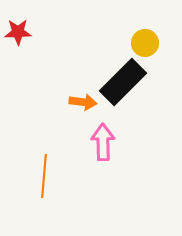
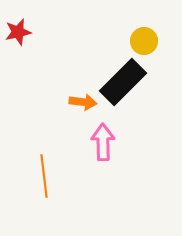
red star: rotated 12 degrees counterclockwise
yellow circle: moved 1 px left, 2 px up
orange line: rotated 12 degrees counterclockwise
